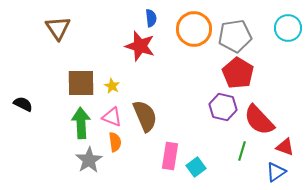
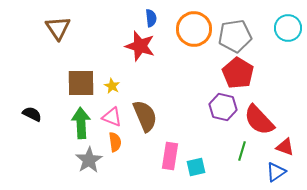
black semicircle: moved 9 px right, 10 px down
cyan square: rotated 24 degrees clockwise
